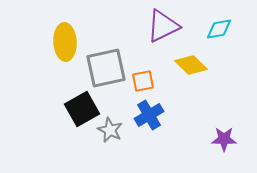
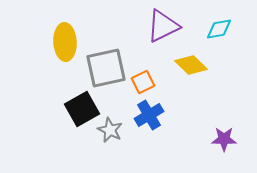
orange square: moved 1 px down; rotated 15 degrees counterclockwise
